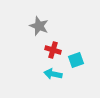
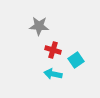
gray star: rotated 18 degrees counterclockwise
cyan square: rotated 14 degrees counterclockwise
